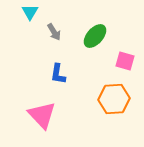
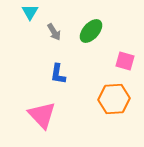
green ellipse: moved 4 px left, 5 px up
